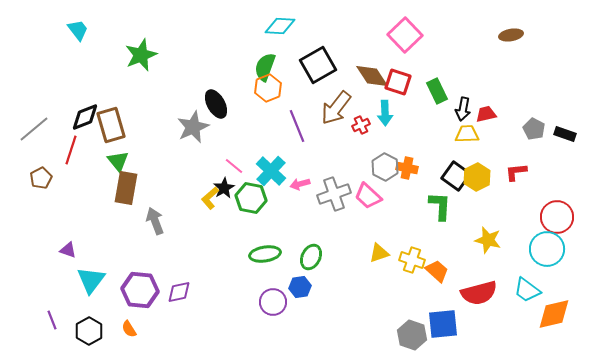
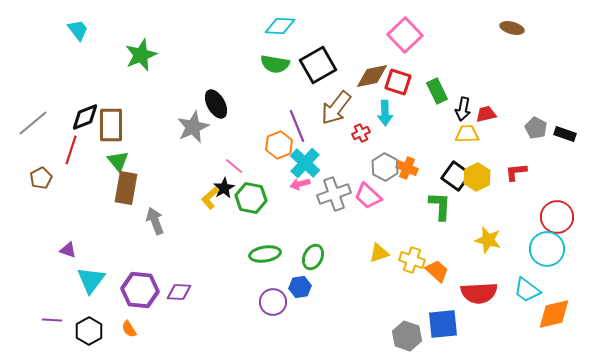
brown ellipse at (511, 35): moved 1 px right, 7 px up; rotated 25 degrees clockwise
green semicircle at (265, 67): moved 10 px right, 3 px up; rotated 100 degrees counterclockwise
brown diamond at (372, 76): rotated 68 degrees counterclockwise
orange hexagon at (268, 88): moved 11 px right, 57 px down
brown rectangle at (111, 125): rotated 16 degrees clockwise
red cross at (361, 125): moved 8 px down
gray line at (34, 129): moved 1 px left, 6 px up
gray pentagon at (534, 129): moved 2 px right, 1 px up
orange cross at (407, 168): rotated 10 degrees clockwise
cyan cross at (271, 171): moved 34 px right, 8 px up
green ellipse at (311, 257): moved 2 px right
purple diamond at (179, 292): rotated 15 degrees clockwise
red semicircle at (479, 293): rotated 12 degrees clockwise
purple line at (52, 320): rotated 66 degrees counterclockwise
gray hexagon at (412, 335): moved 5 px left, 1 px down
